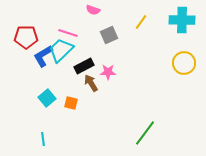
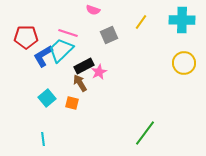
pink star: moved 9 px left; rotated 28 degrees counterclockwise
brown arrow: moved 11 px left
orange square: moved 1 px right
